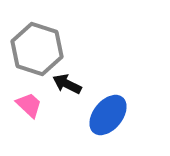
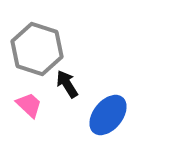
black arrow: rotated 32 degrees clockwise
